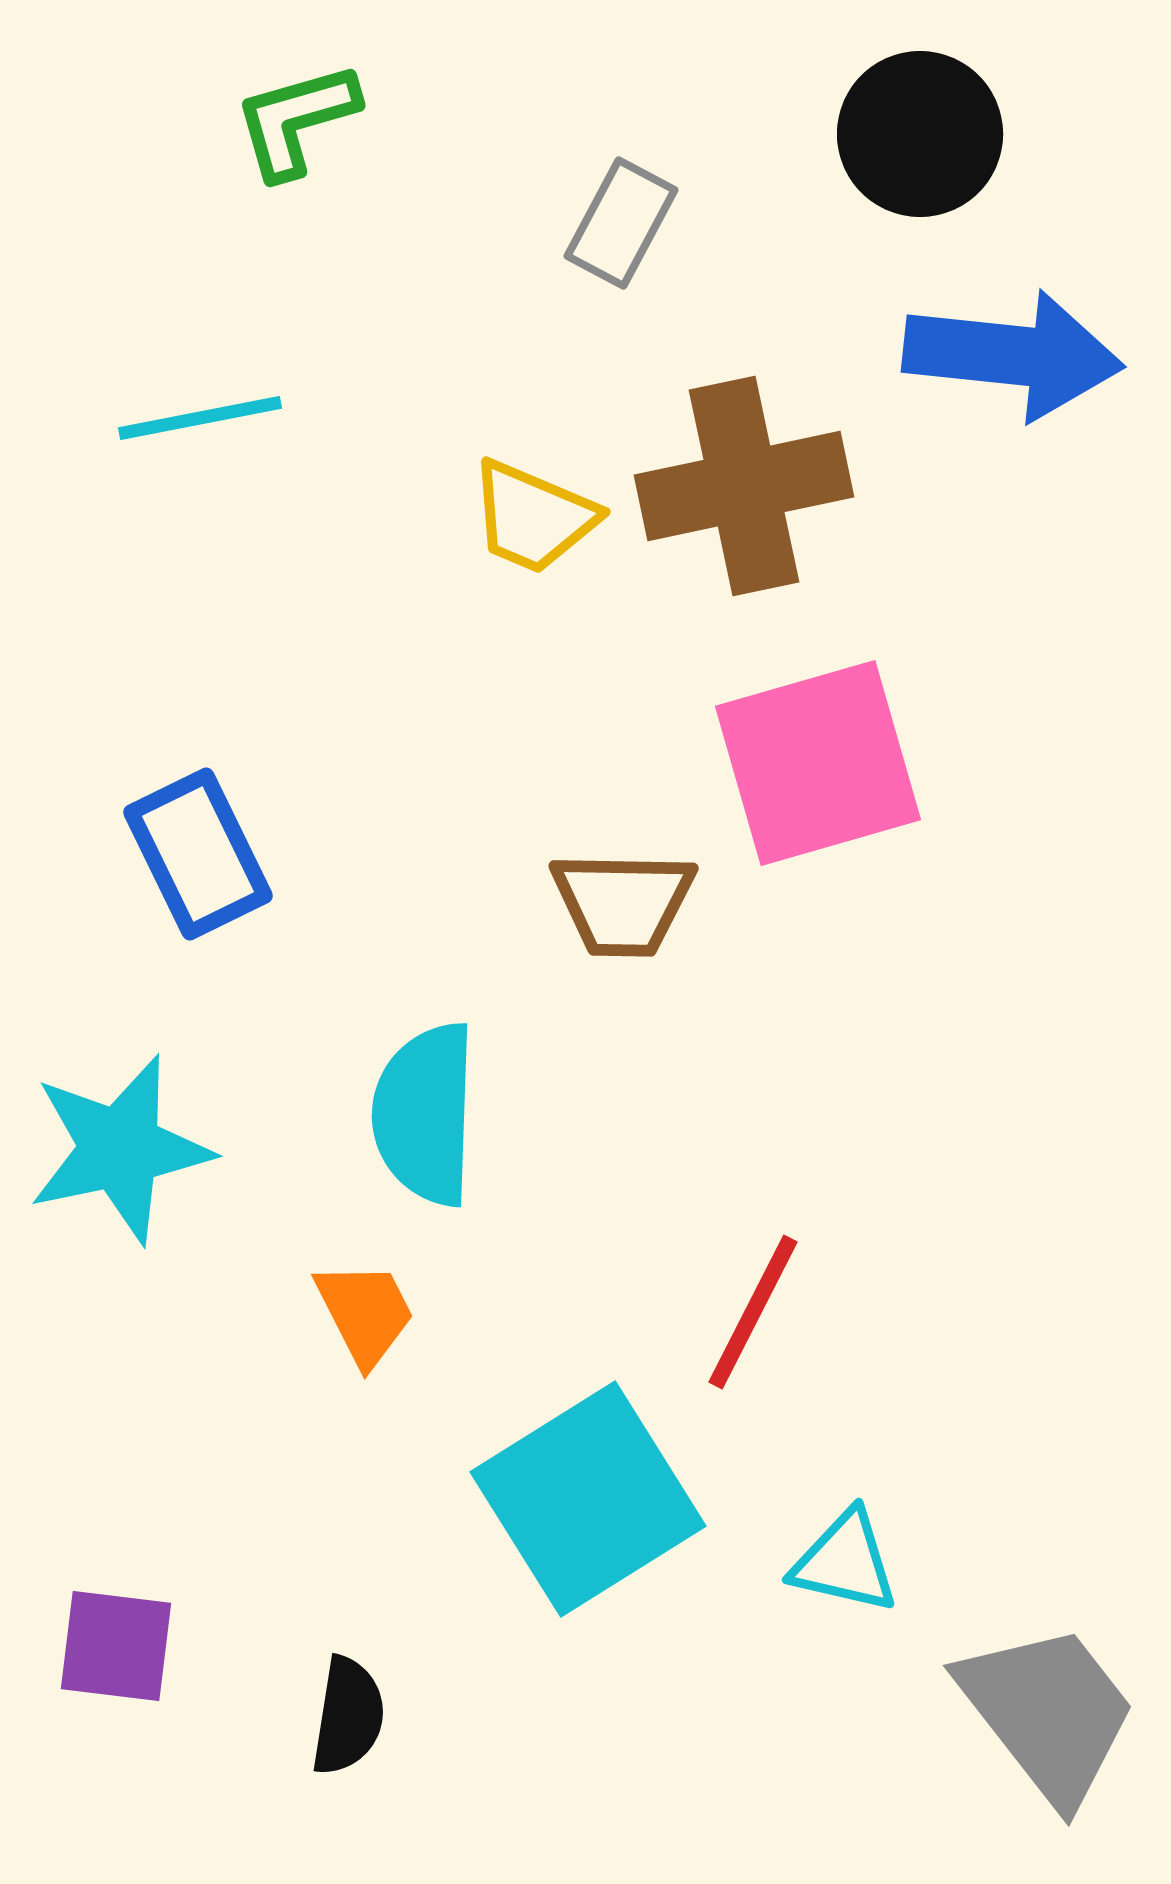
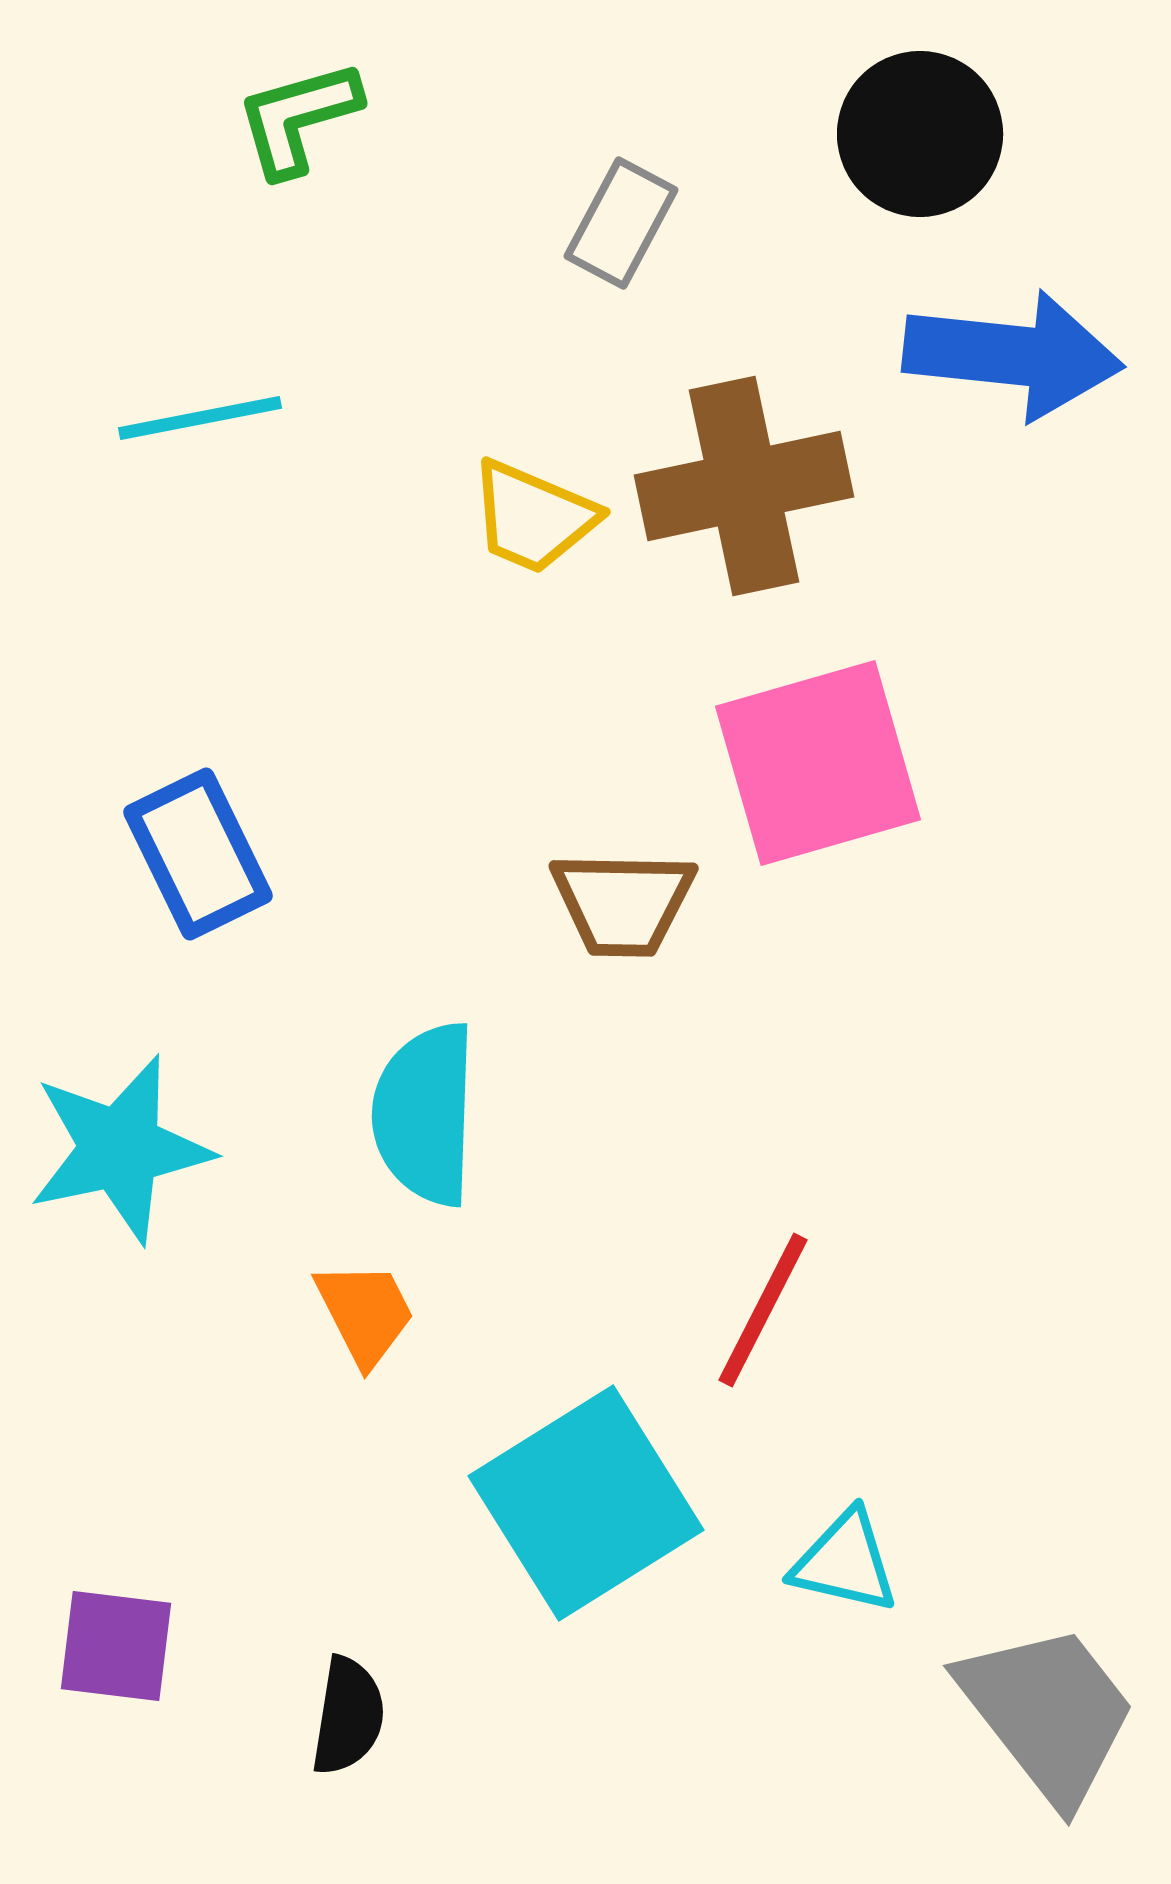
green L-shape: moved 2 px right, 2 px up
red line: moved 10 px right, 2 px up
cyan square: moved 2 px left, 4 px down
